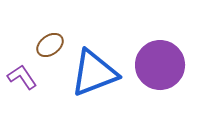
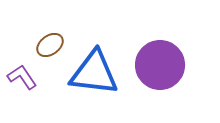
blue triangle: rotated 28 degrees clockwise
